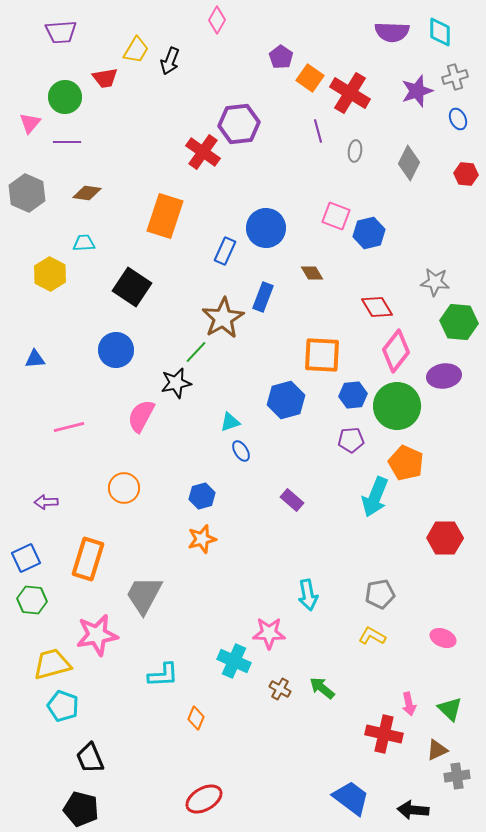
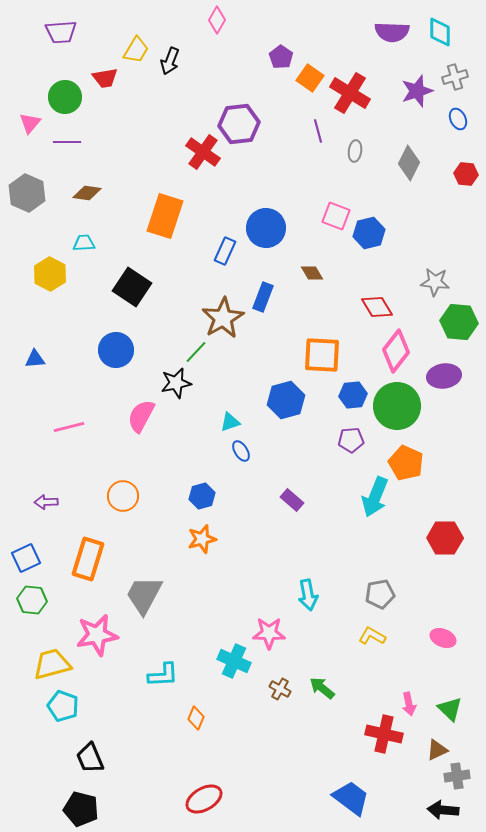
orange circle at (124, 488): moved 1 px left, 8 px down
black arrow at (413, 810): moved 30 px right
